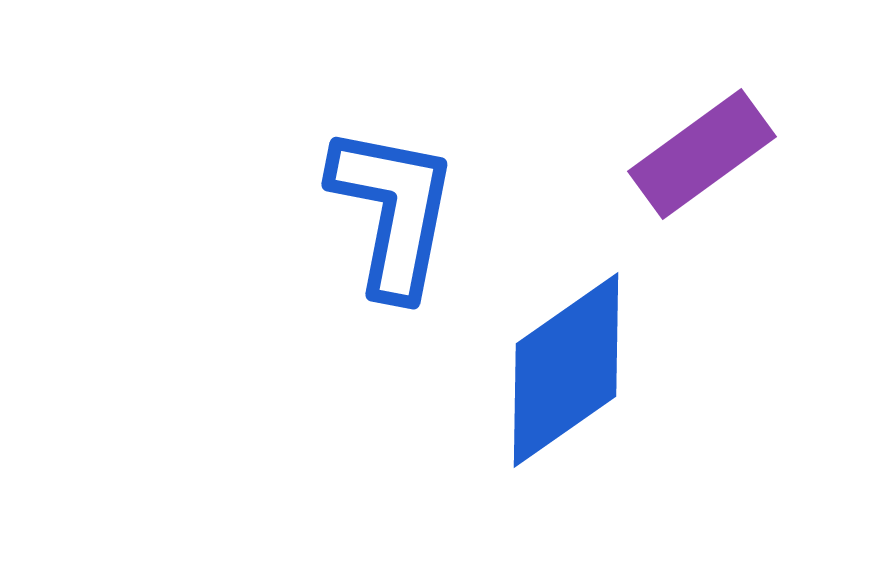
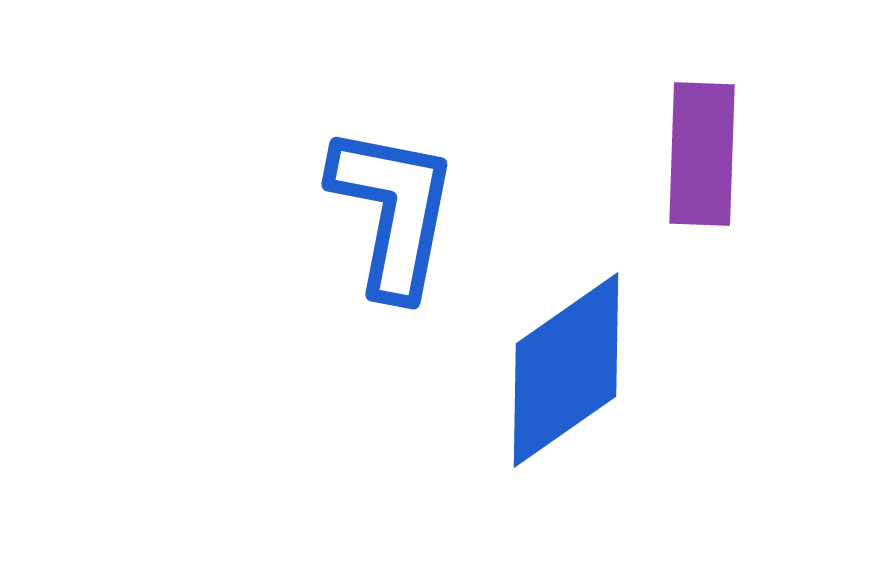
purple rectangle: rotated 52 degrees counterclockwise
